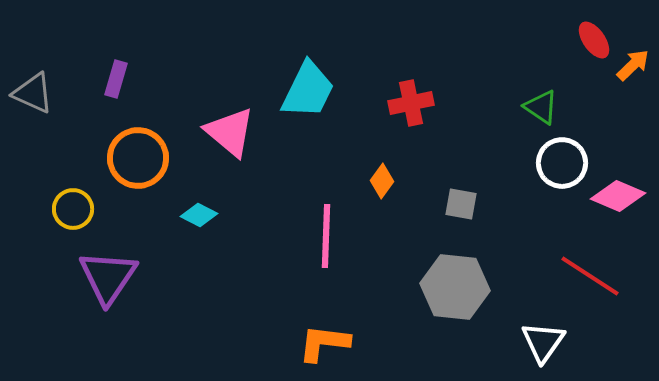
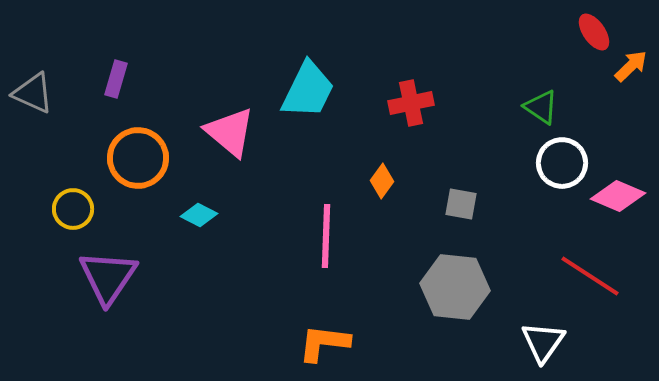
red ellipse: moved 8 px up
orange arrow: moved 2 px left, 1 px down
